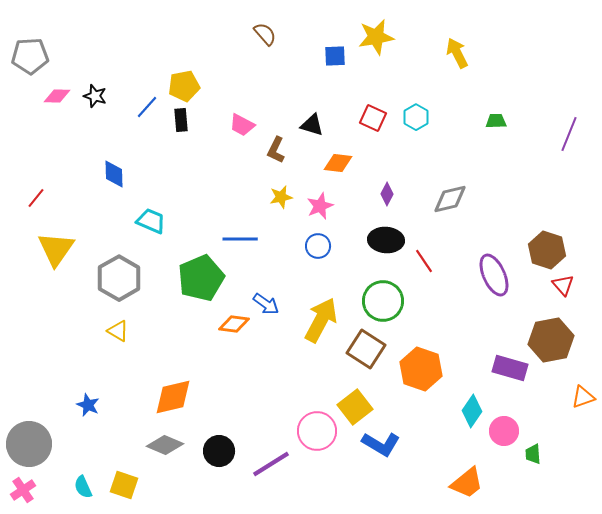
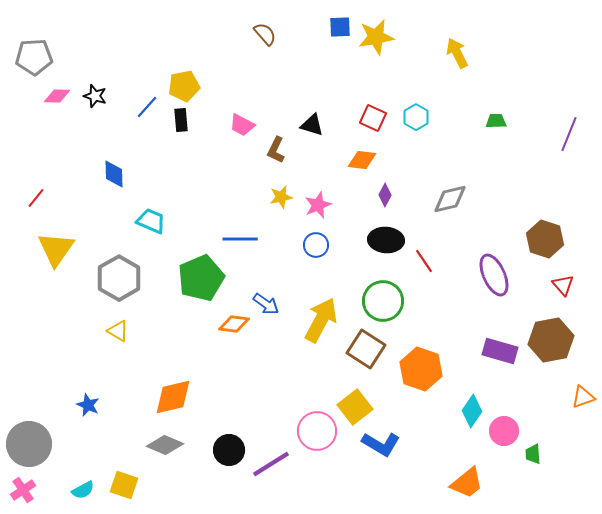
gray pentagon at (30, 56): moved 4 px right, 1 px down
blue square at (335, 56): moved 5 px right, 29 px up
orange diamond at (338, 163): moved 24 px right, 3 px up
purple diamond at (387, 194): moved 2 px left, 1 px down
pink star at (320, 206): moved 2 px left, 1 px up
blue circle at (318, 246): moved 2 px left, 1 px up
brown hexagon at (547, 250): moved 2 px left, 11 px up
purple rectangle at (510, 368): moved 10 px left, 17 px up
black circle at (219, 451): moved 10 px right, 1 px up
cyan semicircle at (83, 487): moved 3 px down; rotated 95 degrees counterclockwise
